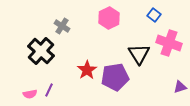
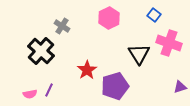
purple pentagon: moved 9 px down; rotated 8 degrees counterclockwise
